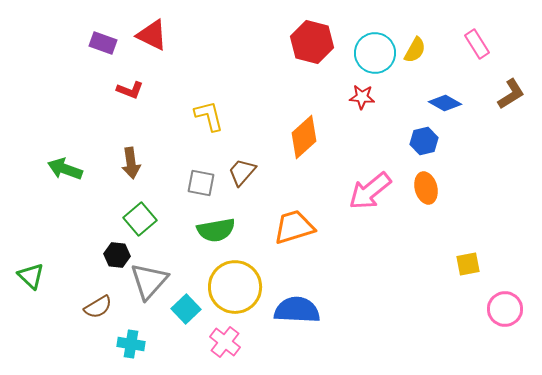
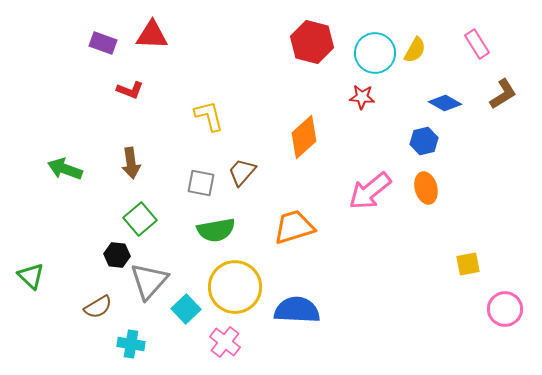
red triangle: rotated 24 degrees counterclockwise
brown L-shape: moved 8 px left
